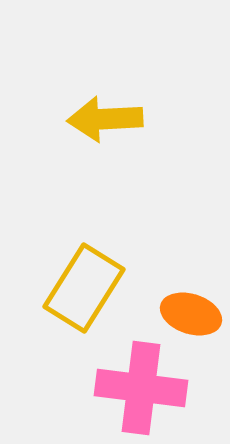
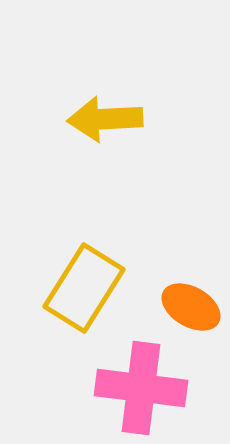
orange ellipse: moved 7 px up; rotated 12 degrees clockwise
